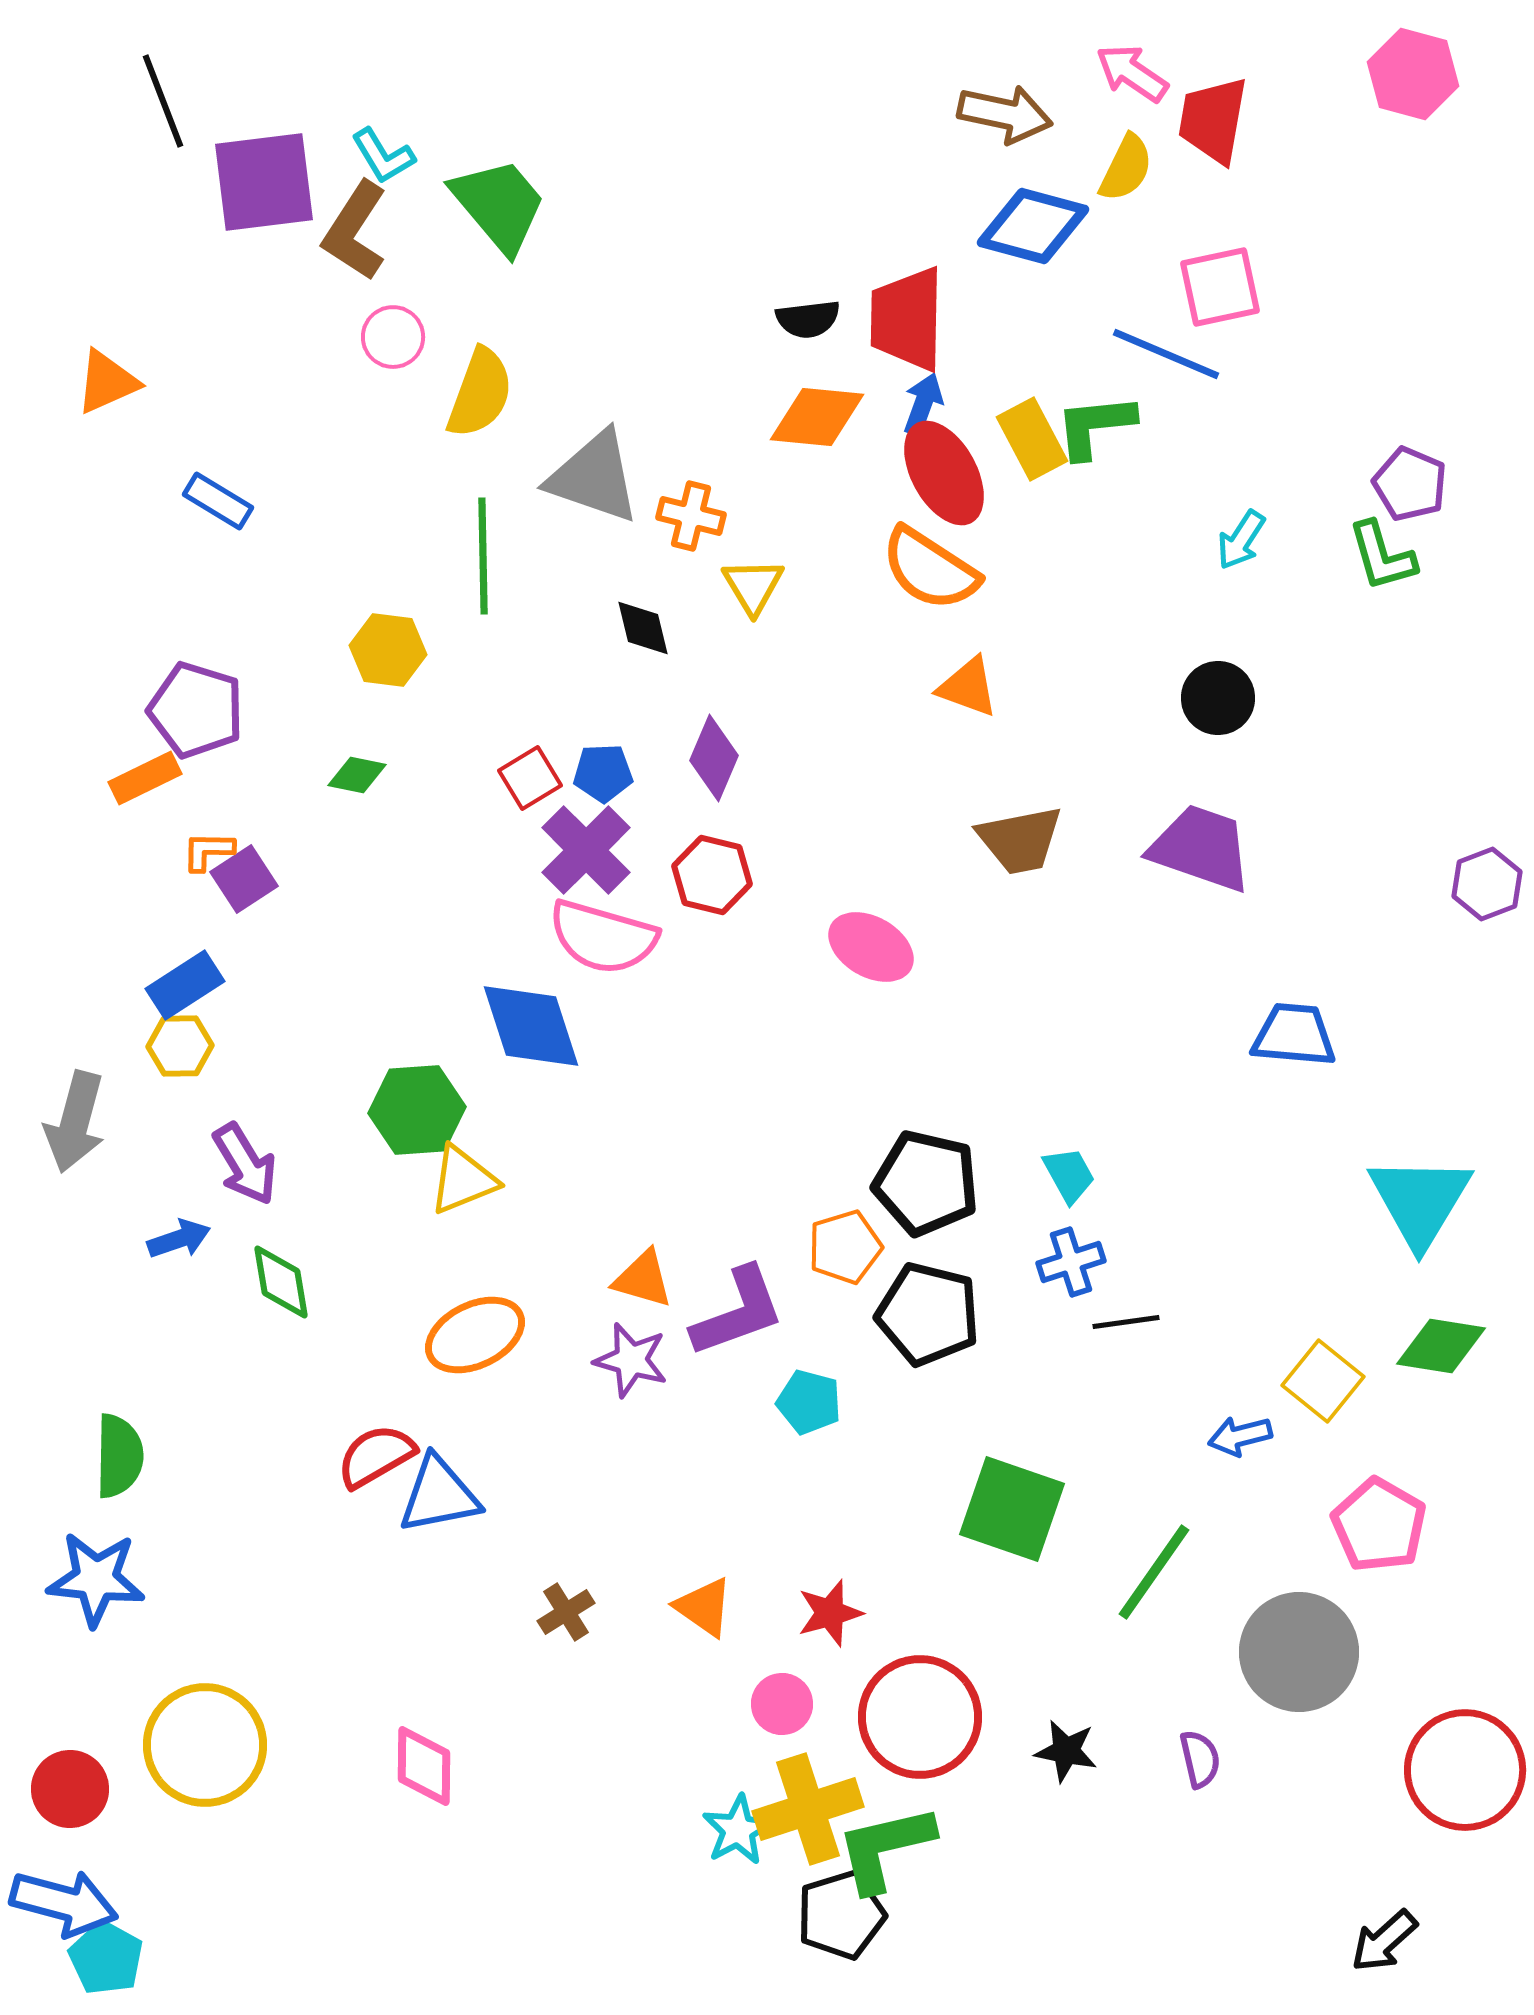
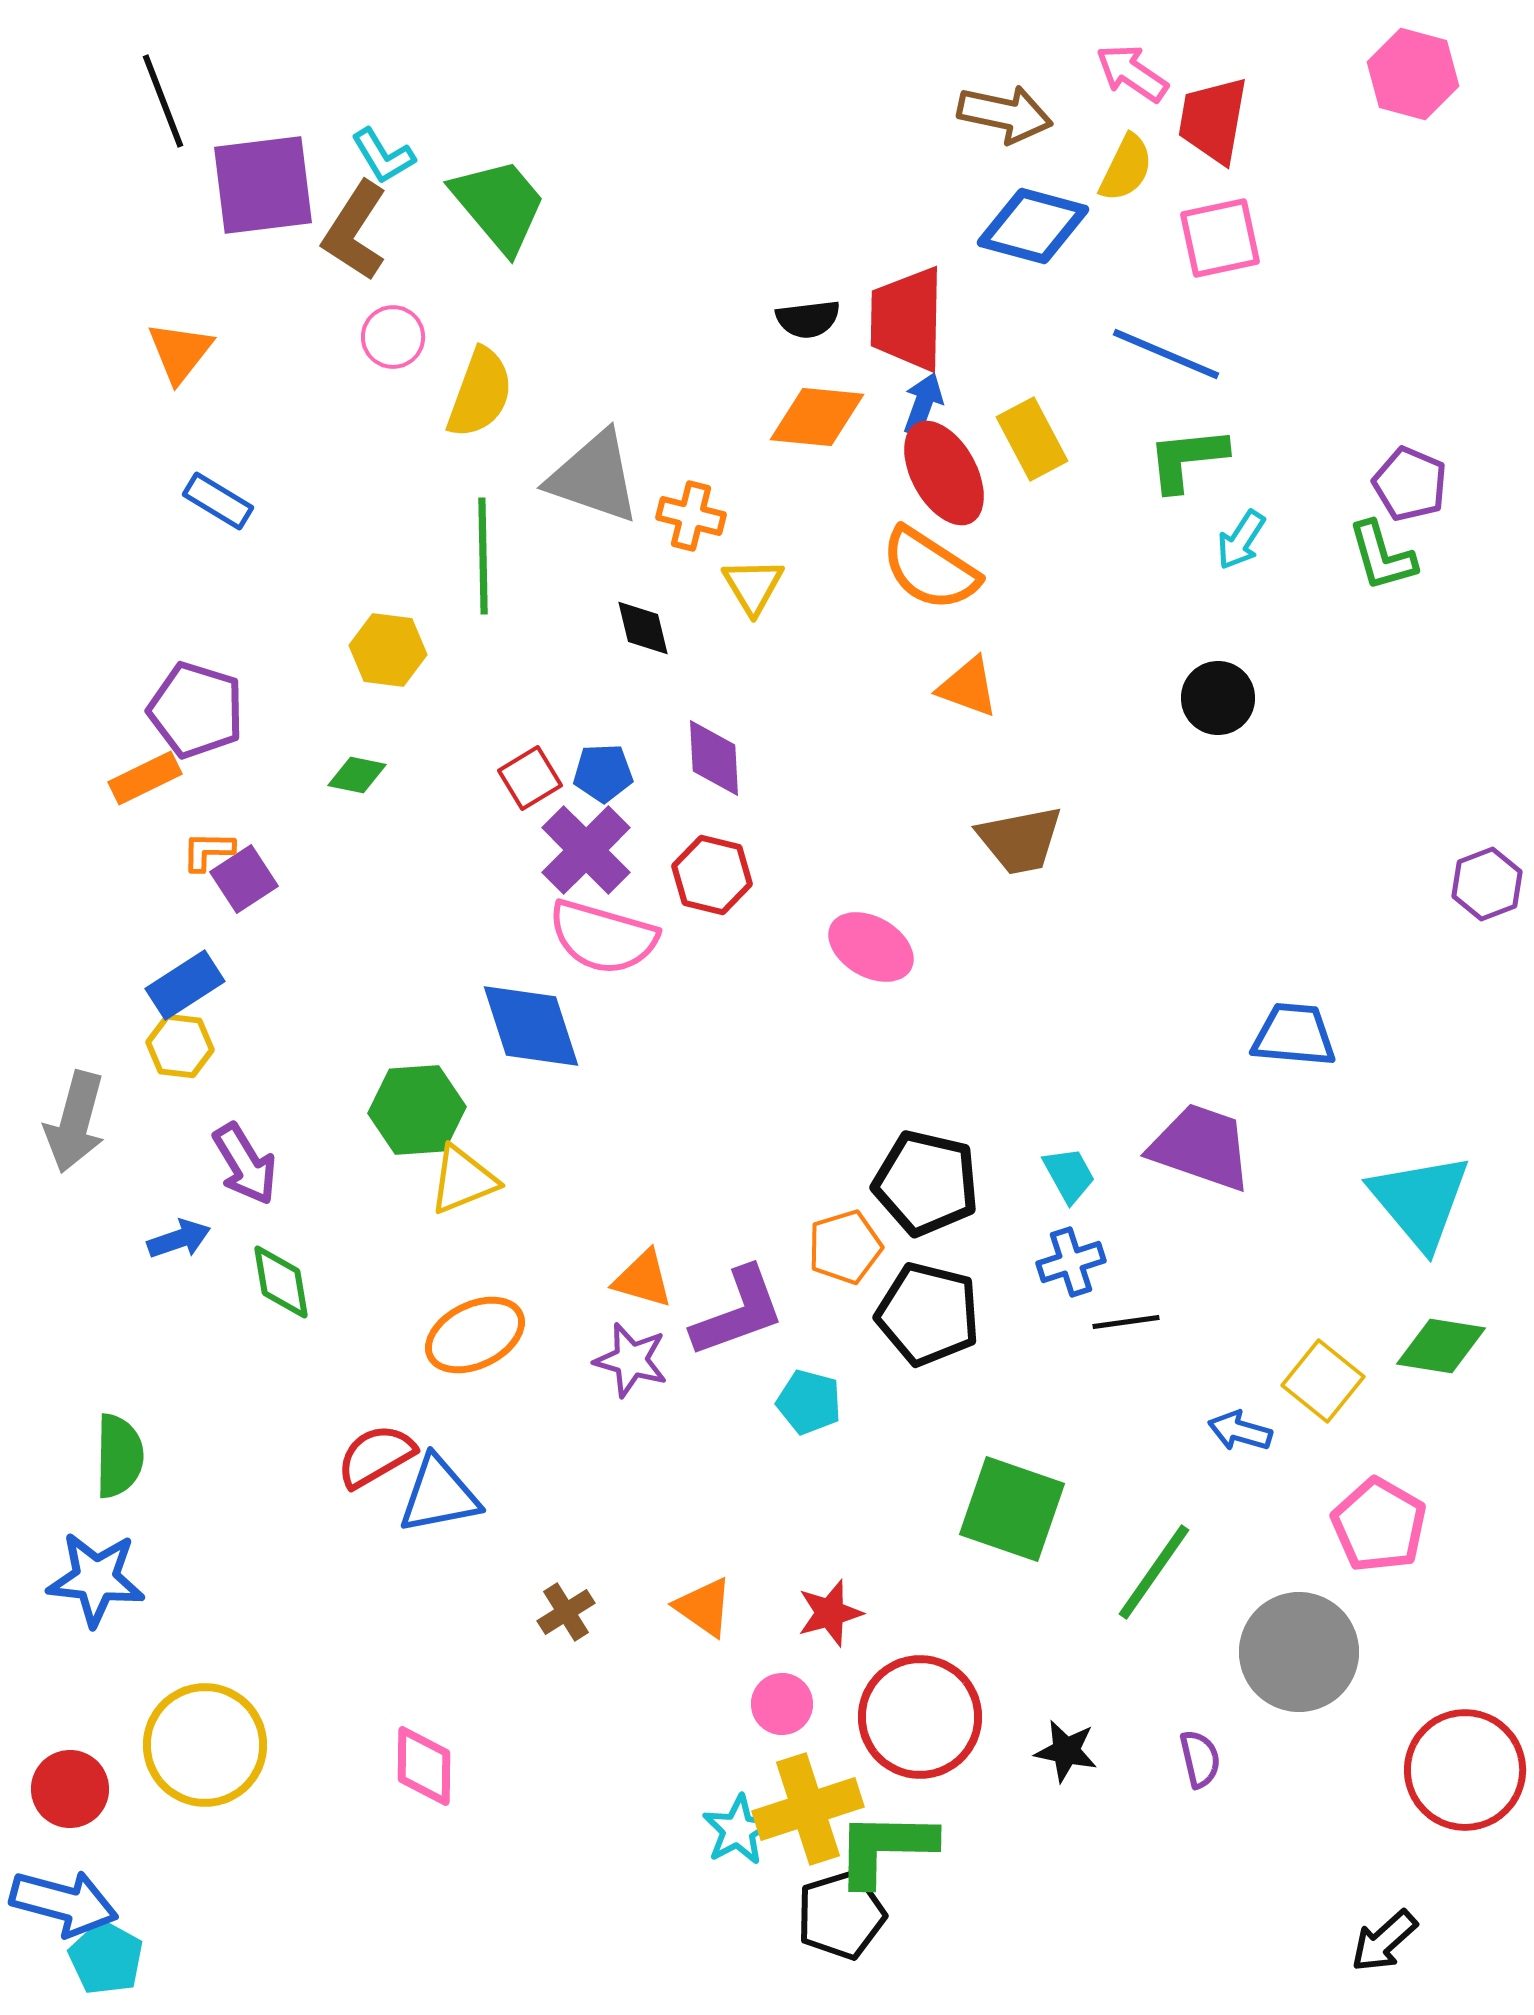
purple square at (264, 182): moved 1 px left, 3 px down
pink square at (1220, 287): moved 49 px up
orange triangle at (107, 382): moved 73 px right, 30 px up; rotated 28 degrees counterclockwise
green L-shape at (1095, 426): moved 92 px right, 33 px down
purple diamond at (714, 758): rotated 26 degrees counterclockwise
purple trapezoid at (1201, 848): moved 299 px down
yellow hexagon at (180, 1046): rotated 8 degrees clockwise
cyan triangle at (1420, 1201): rotated 11 degrees counterclockwise
blue arrow at (1240, 1436): moved 5 px up; rotated 30 degrees clockwise
green L-shape at (885, 1848): rotated 14 degrees clockwise
